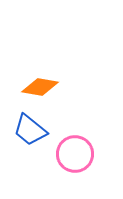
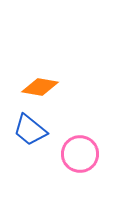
pink circle: moved 5 px right
